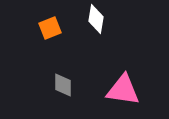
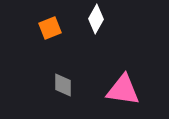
white diamond: rotated 20 degrees clockwise
